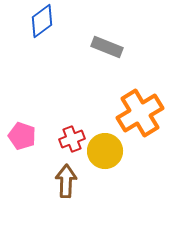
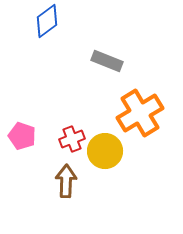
blue diamond: moved 5 px right
gray rectangle: moved 14 px down
